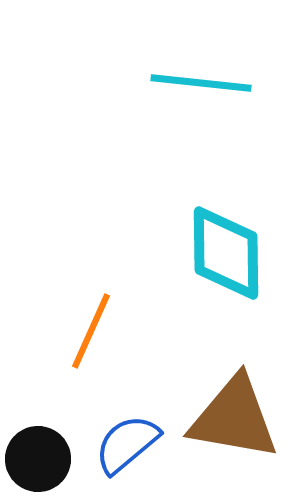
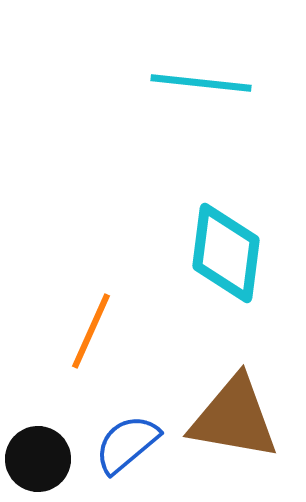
cyan diamond: rotated 8 degrees clockwise
